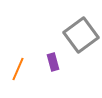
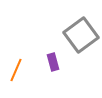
orange line: moved 2 px left, 1 px down
